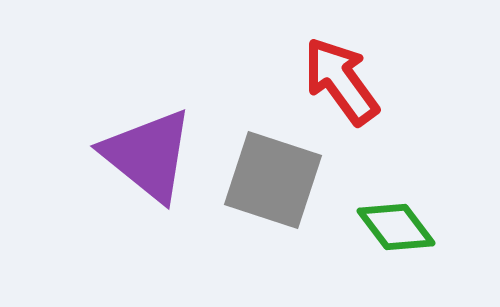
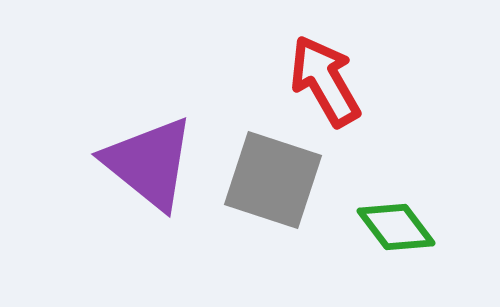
red arrow: moved 16 px left; rotated 6 degrees clockwise
purple triangle: moved 1 px right, 8 px down
